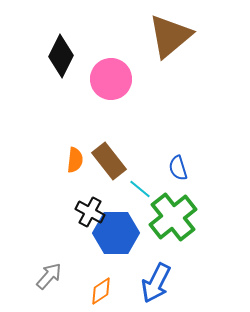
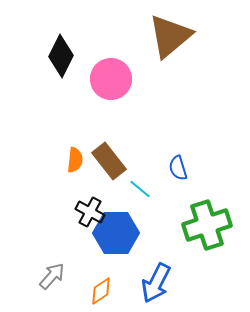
green cross: moved 34 px right, 8 px down; rotated 21 degrees clockwise
gray arrow: moved 3 px right
